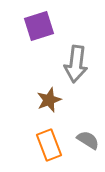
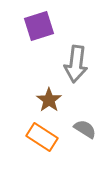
brown star: rotated 15 degrees counterclockwise
gray semicircle: moved 3 px left, 11 px up
orange rectangle: moved 7 px left, 8 px up; rotated 36 degrees counterclockwise
